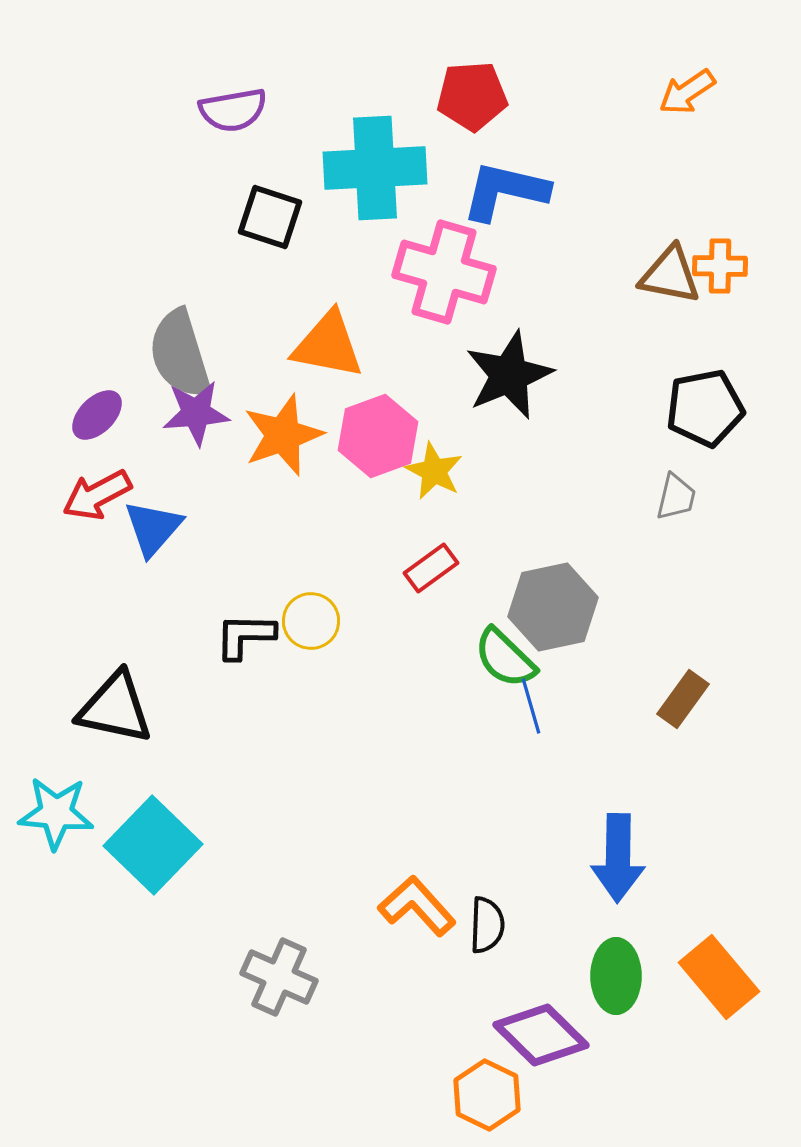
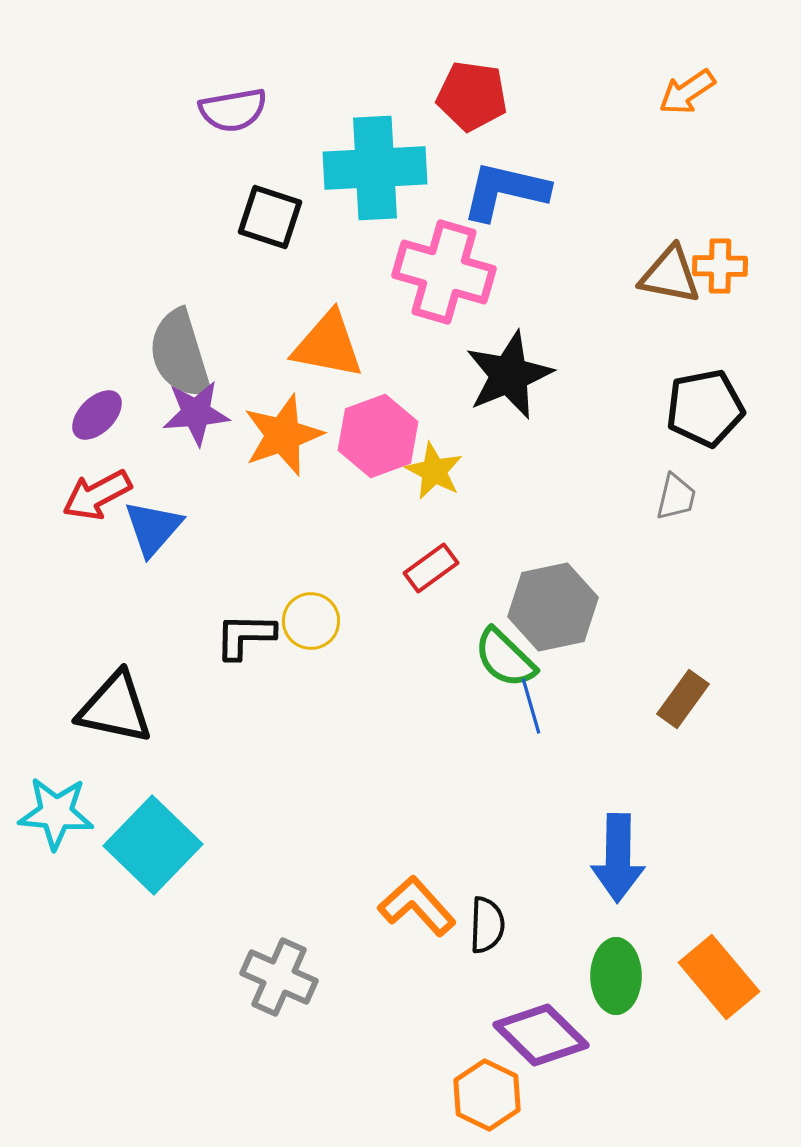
red pentagon: rotated 12 degrees clockwise
